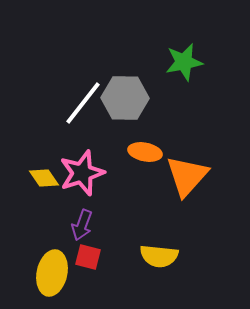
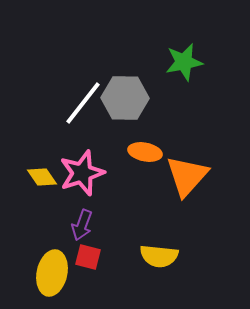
yellow diamond: moved 2 px left, 1 px up
